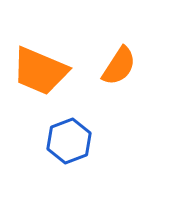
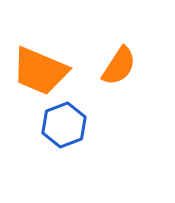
blue hexagon: moved 5 px left, 16 px up
